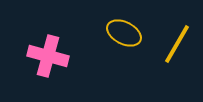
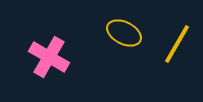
pink cross: moved 1 px right, 1 px down; rotated 15 degrees clockwise
